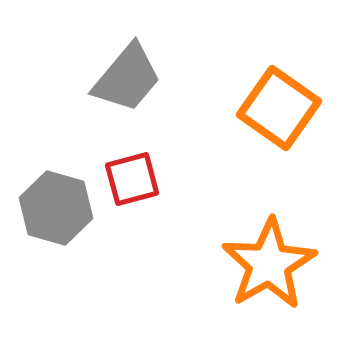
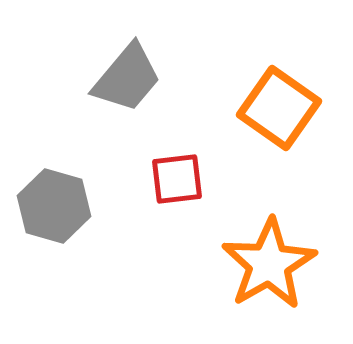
red square: moved 45 px right; rotated 8 degrees clockwise
gray hexagon: moved 2 px left, 2 px up
